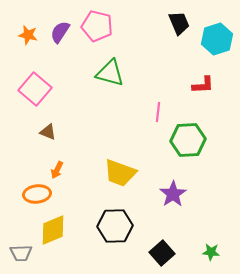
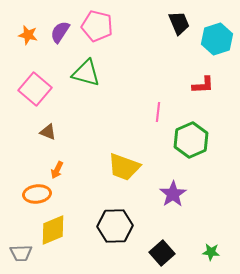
green triangle: moved 24 px left
green hexagon: moved 3 px right; rotated 20 degrees counterclockwise
yellow trapezoid: moved 4 px right, 6 px up
